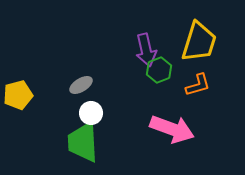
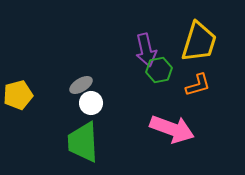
green hexagon: rotated 10 degrees clockwise
white circle: moved 10 px up
